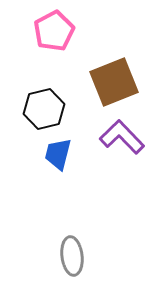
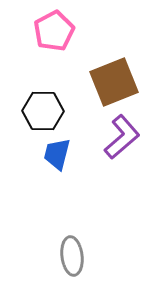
black hexagon: moved 1 px left, 2 px down; rotated 15 degrees clockwise
purple L-shape: rotated 93 degrees clockwise
blue trapezoid: moved 1 px left
